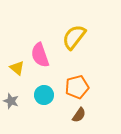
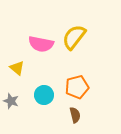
pink semicircle: moved 1 px right, 11 px up; rotated 60 degrees counterclockwise
brown semicircle: moved 4 px left; rotated 49 degrees counterclockwise
